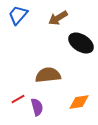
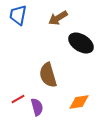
blue trapezoid: rotated 30 degrees counterclockwise
brown semicircle: rotated 100 degrees counterclockwise
